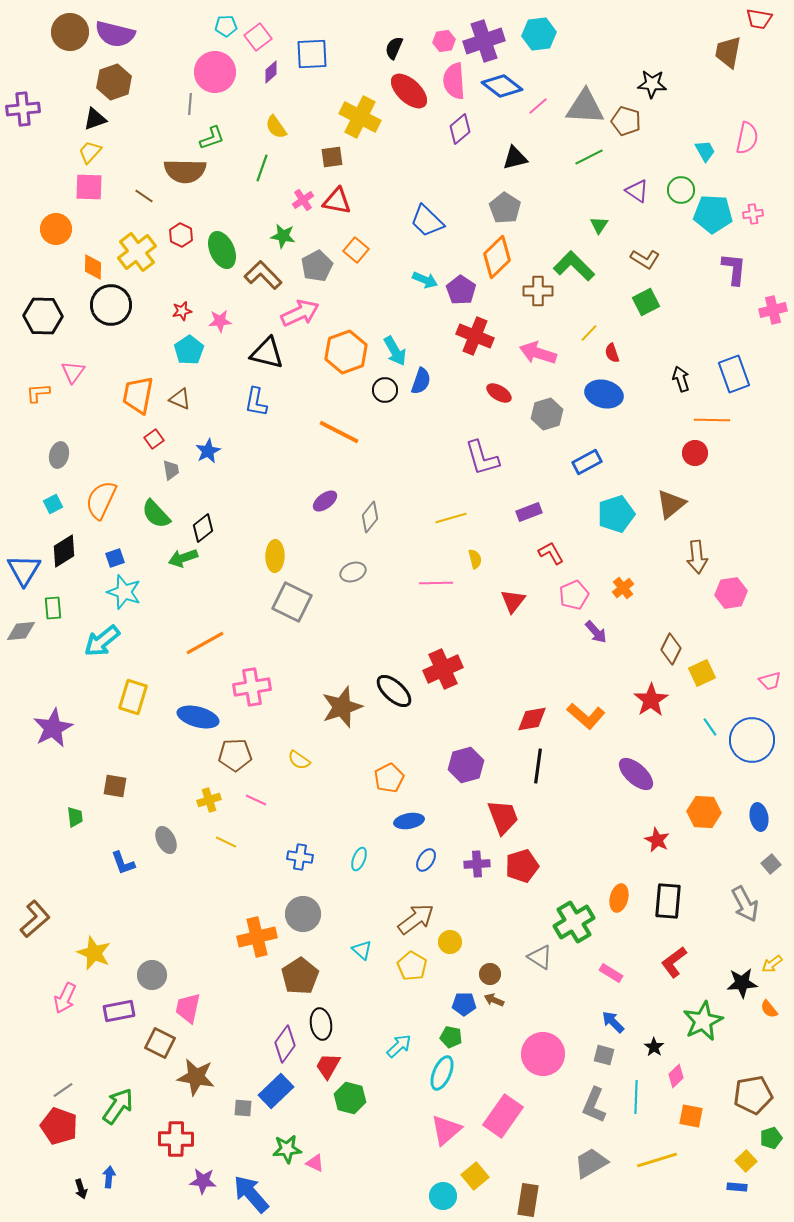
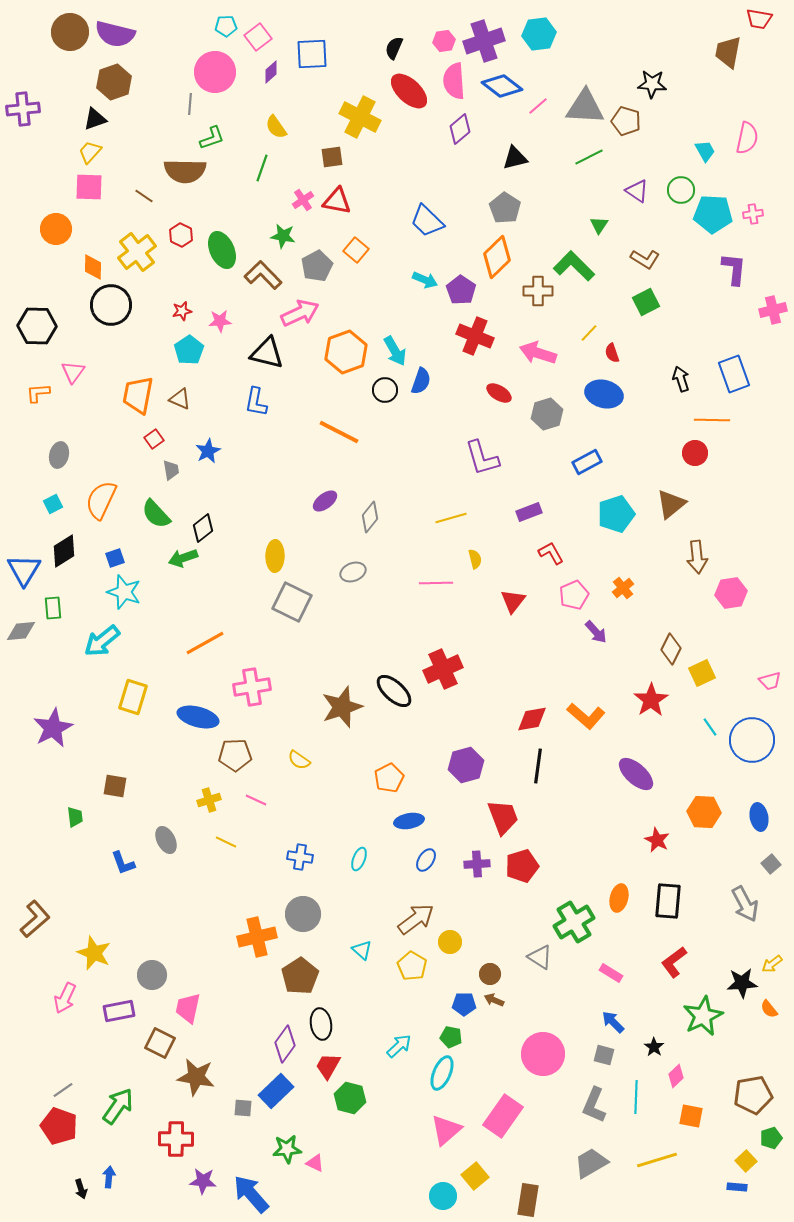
black hexagon at (43, 316): moved 6 px left, 10 px down
green star at (703, 1021): moved 5 px up
